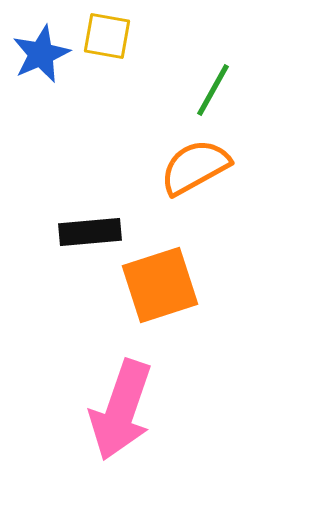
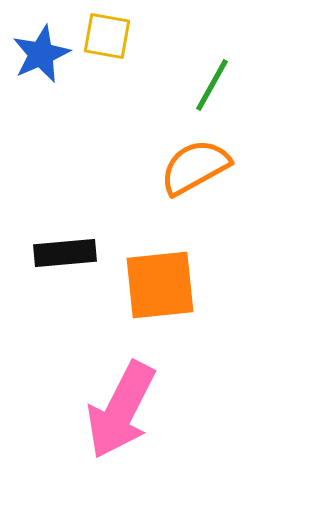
green line: moved 1 px left, 5 px up
black rectangle: moved 25 px left, 21 px down
orange square: rotated 12 degrees clockwise
pink arrow: rotated 8 degrees clockwise
